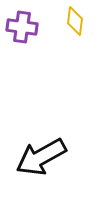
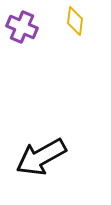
purple cross: rotated 16 degrees clockwise
